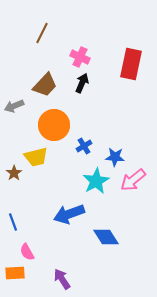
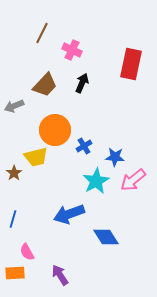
pink cross: moved 8 px left, 7 px up
orange circle: moved 1 px right, 5 px down
blue line: moved 3 px up; rotated 36 degrees clockwise
purple arrow: moved 2 px left, 4 px up
